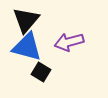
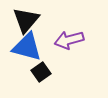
purple arrow: moved 2 px up
black square: rotated 24 degrees clockwise
